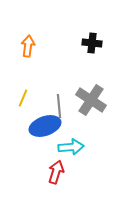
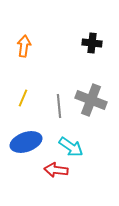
orange arrow: moved 4 px left
gray cross: rotated 12 degrees counterclockwise
blue ellipse: moved 19 px left, 16 px down
cyan arrow: rotated 40 degrees clockwise
red arrow: moved 2 px up; rotated 100 degrees counterclockwise
